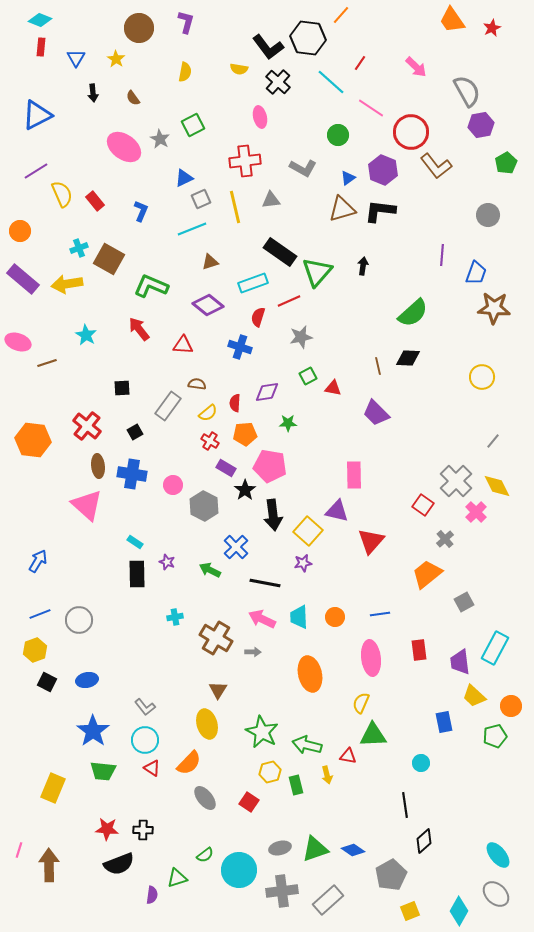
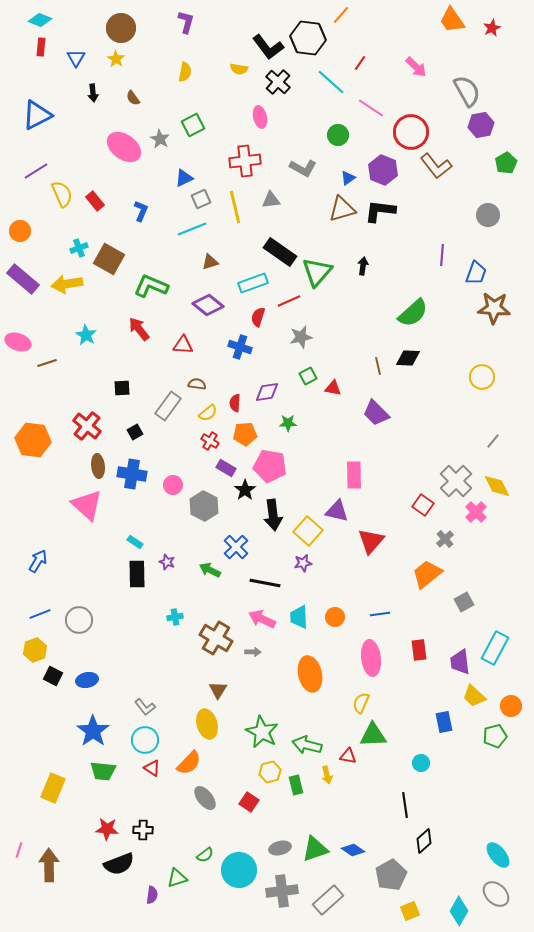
brown circle at (139, 28): moved 18 px left
black square at (47, 682): moved 6 px right, 6 px up
